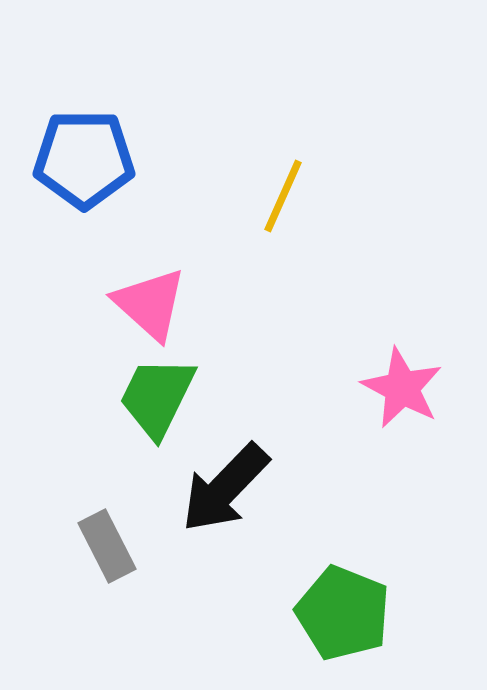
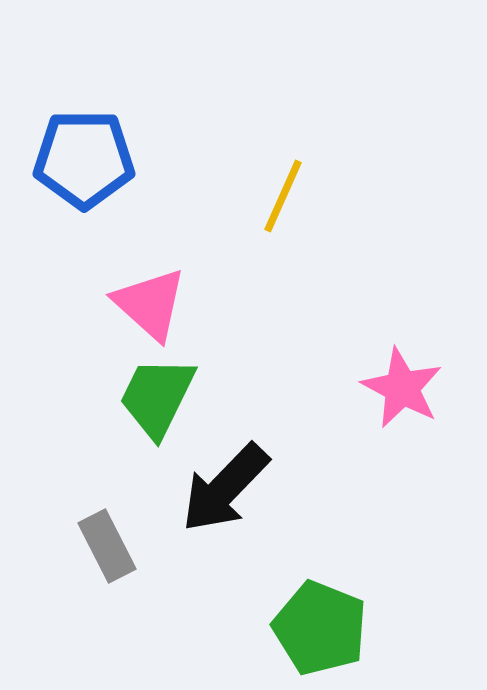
green pentagon: moved 23 px left, 15 px down
